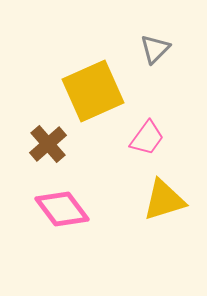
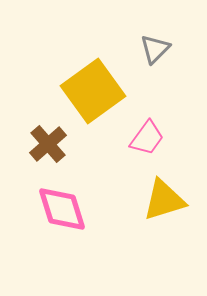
yellow square: rotated 12 degrees counterclockwise
pink diamond: rotated 20 degrees clockwise
